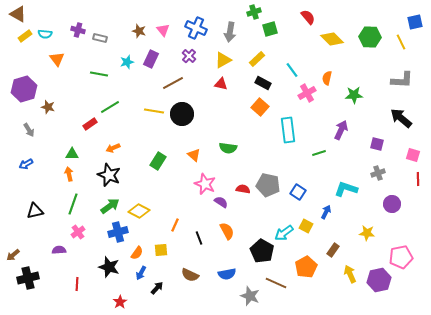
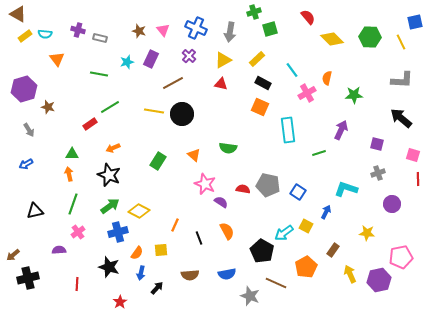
orange square at (260, 107): rotated 18 degrees counterclockwise
blue arrow at (141, 273): rotated 16 degrees counterclockwise
brown semicircle at (190, 275): rotated 30 degrees counterclockwise
